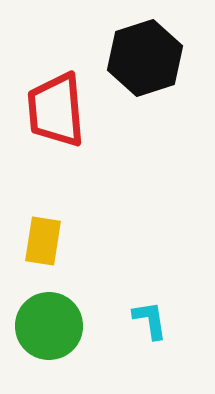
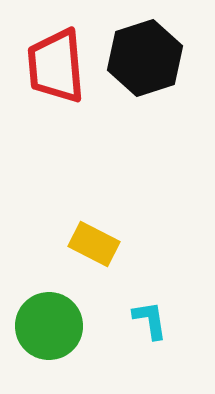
red trapezoid: moved 44 px up
yellow rectangle: moved 51 px right, 3 px down; rotated 72 degrees counterclockwise
